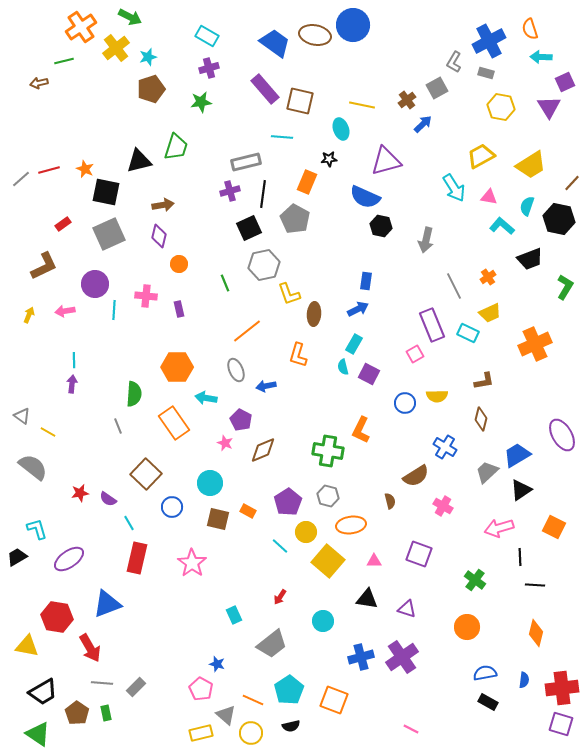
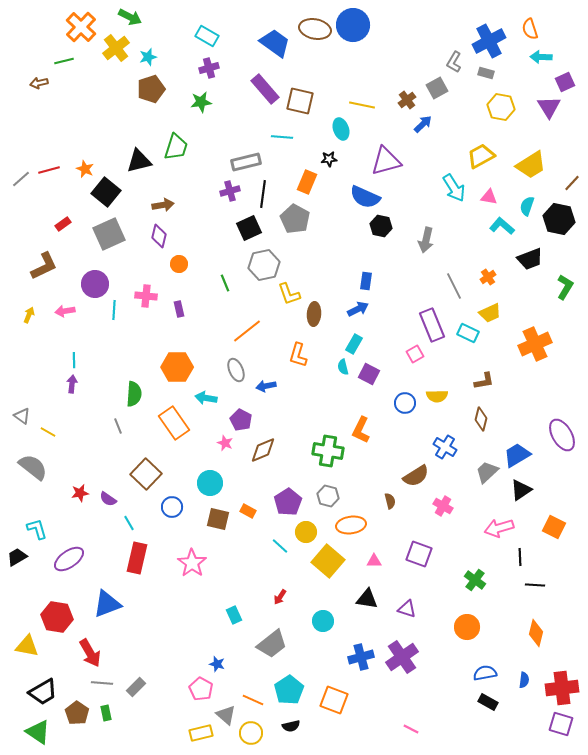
orange cross at (81, 27): rotated 12 degrees counterclockwise
brown ellipse at (315, 35): moved 6 px up
black square at (106, 192): rotated 28 degrees clockwise
red arrow at (90, 648): moved 5 px down
green triangle at (38, 734): moved 2 px up
